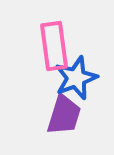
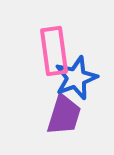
pink rectangle: moved 5 px down
